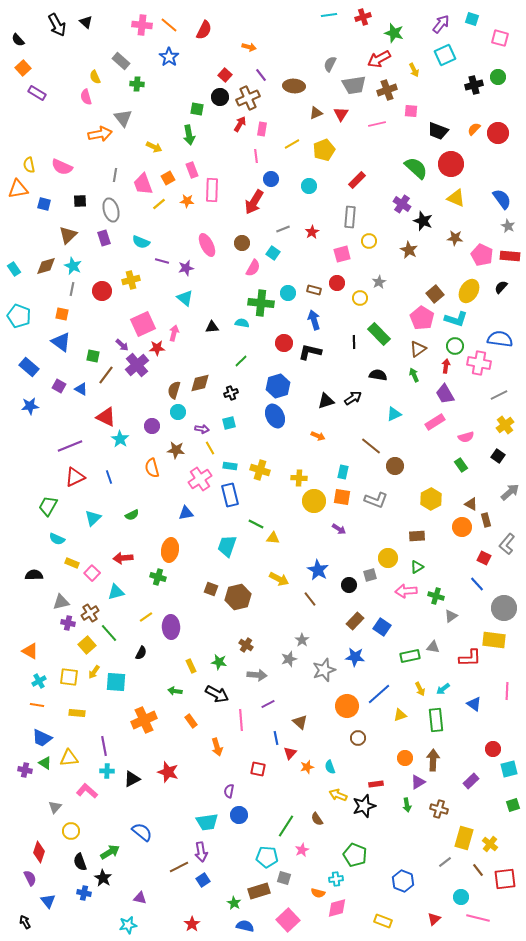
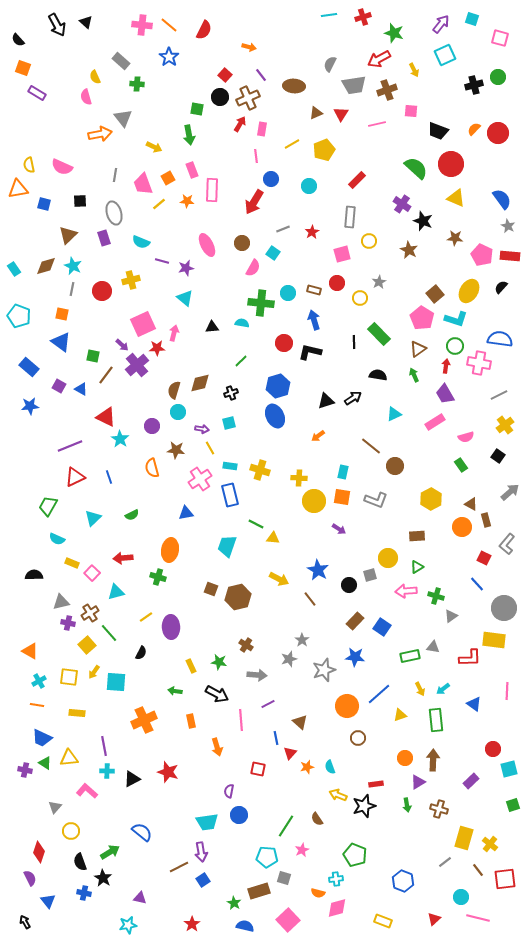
orange square at (23, 68): rotated 28 degrees counterclockwise
gray ellipse at (111, 210): moved 3 px right, 3 px down
orange arrow at (318, 436): rotated 120 degrees clockwise
orange rectangle at (191, 721): rotated 24 degrees clockwise
